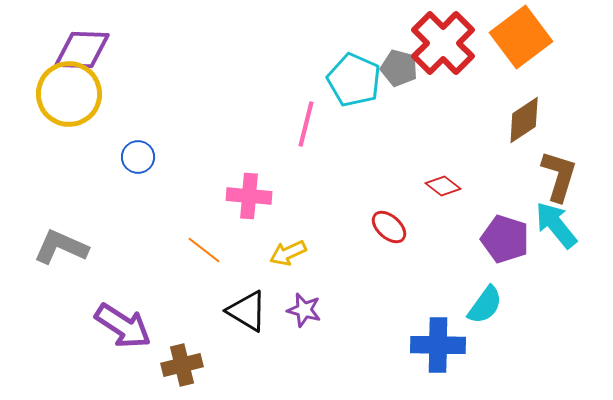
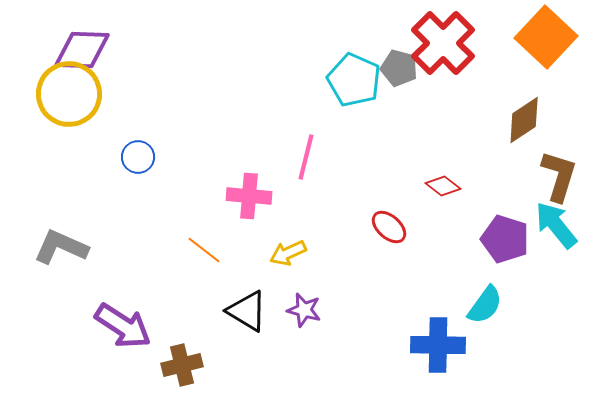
orange square: moved 25 px right; rotated 10 degrees counterclockwise
pink line: moved 33 px down
